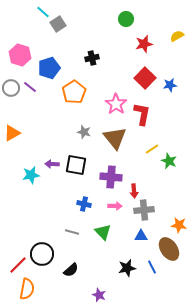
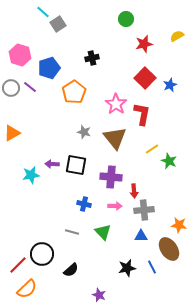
blue star: rotated 16 degrees counterclockwise
orange semicircle: rotated 35 degrees clockwise
